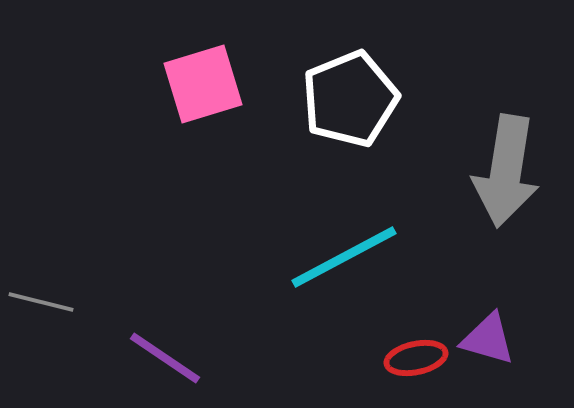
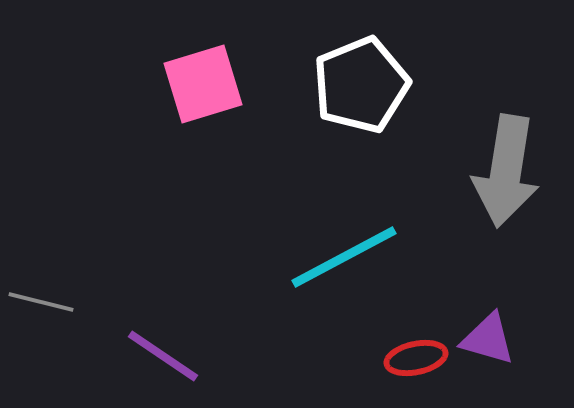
white pentagon: moved 11 px right, 14 px up
purple line: moved 2 px left, 2 px up
